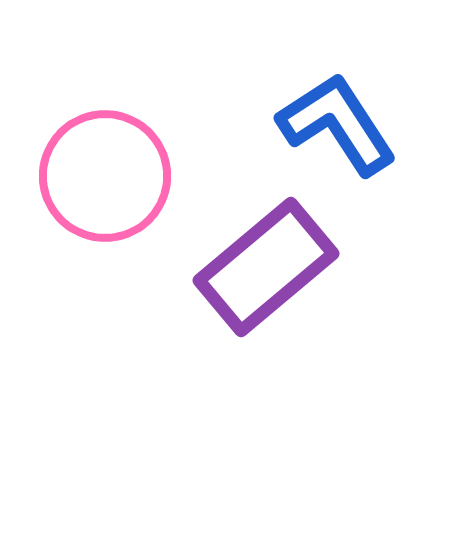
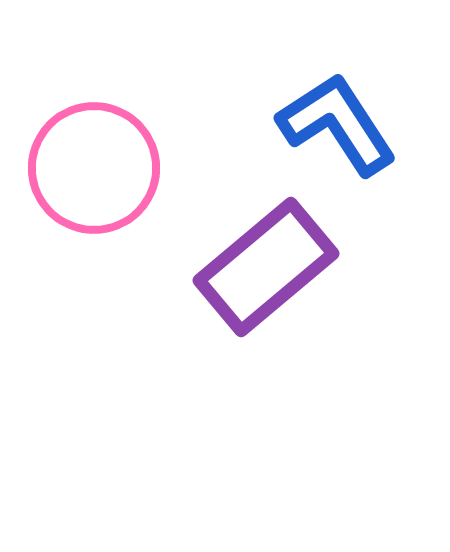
pink circle: moved 11 px left, 8 px up
